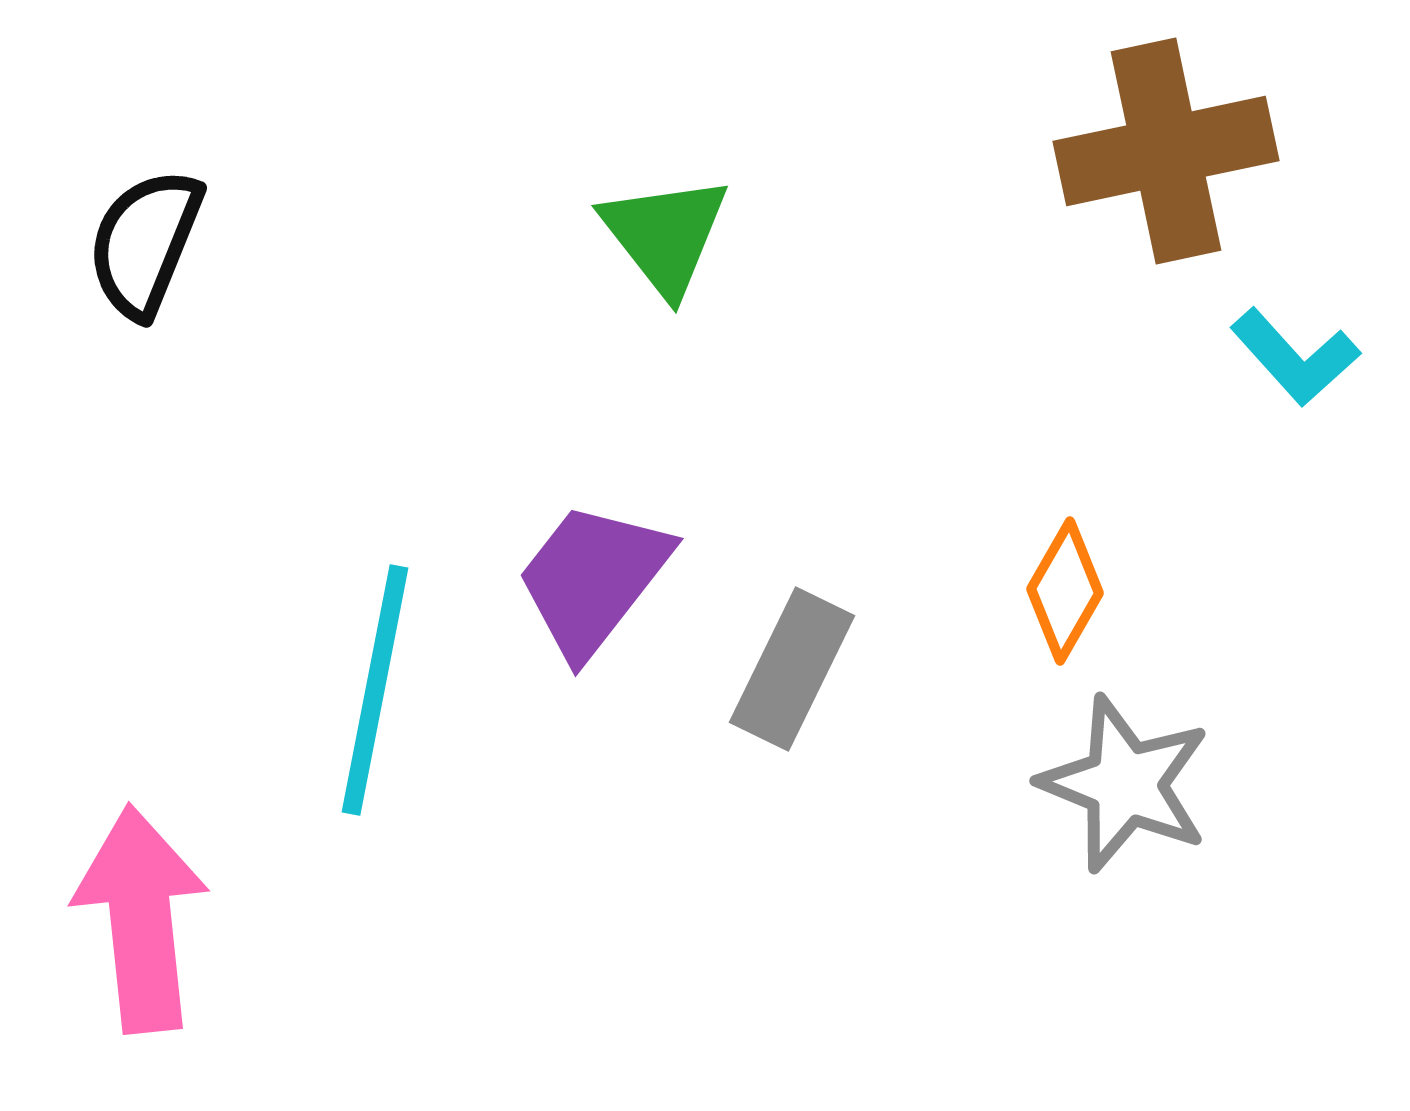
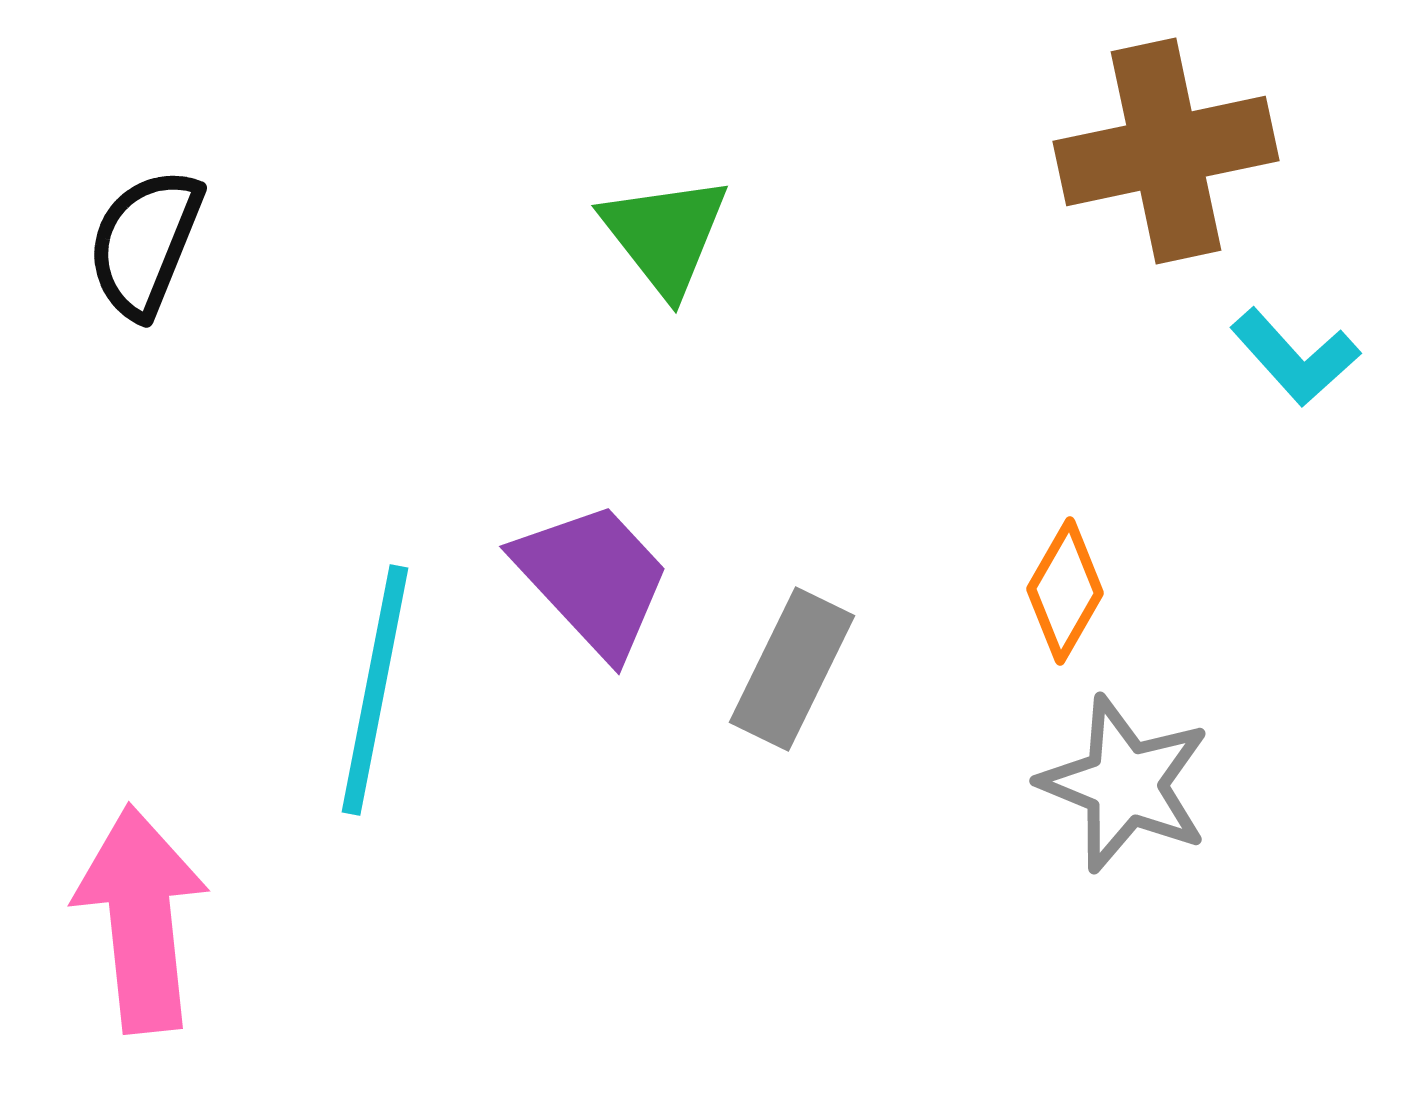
purple trapezoid: rotated 99 degrees clockwise
